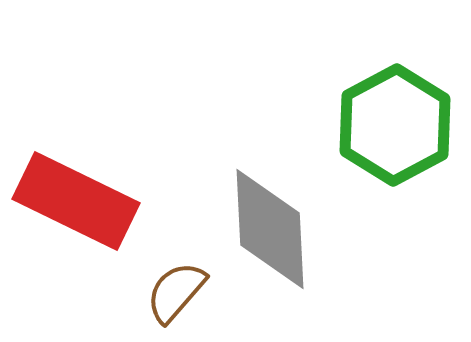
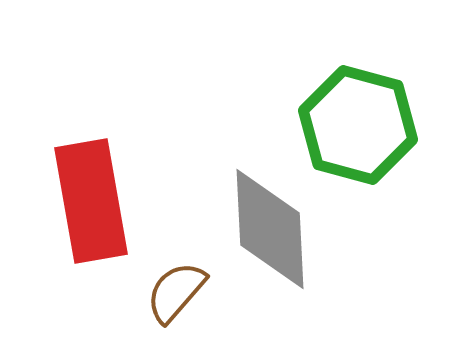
green hexagon: moved 37 px left; rotated 17 degrees counterclockwise
red rectangle: moved 15 px right; rotated 54 degrees clockwise
